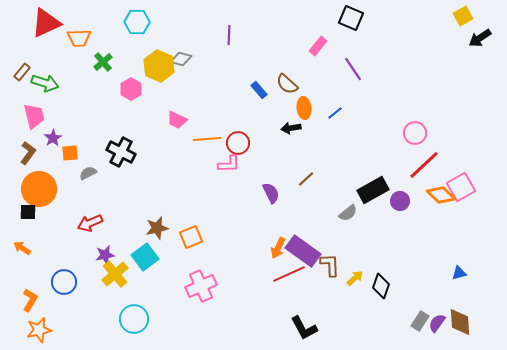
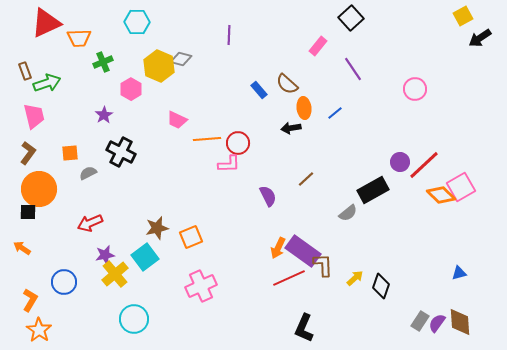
black square at (351, 18): rotated 25 degrees clockwise
green cross at (103, 62): rotated 18 degrees clockwise
brown rectangle at (22, 72): moved 3 px right, 1 px up; rotated 60 degrees counterclockwise
green arrow at (45, 83): moved 2 px right; rotated 36 degrees counterclockwise
pink circle at (415, 133): moved 44 px up
purple star at (53, 138): moved 51 px right, 23 px up
purple semicircle at (271, 193): moved 3 px left, 3 px down
purple circle at (400, 201): moved 39 px up
brown L-shape at (330, 265): moved 7 px left
red line at (289, 274): moved 4 px down
black L-shape at (304, 328): rotated 52 degrees clockwise
orange star at (39, 330): rotated 25 degrees counterclockwise
